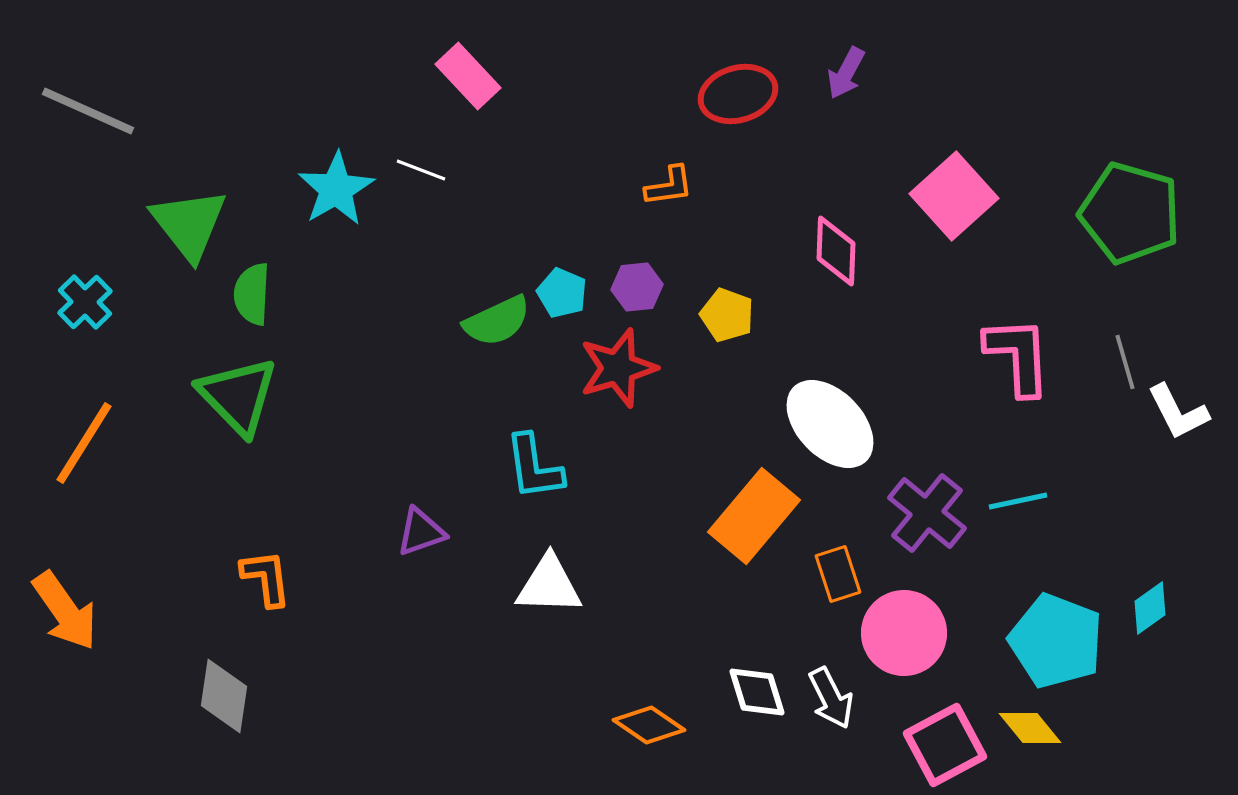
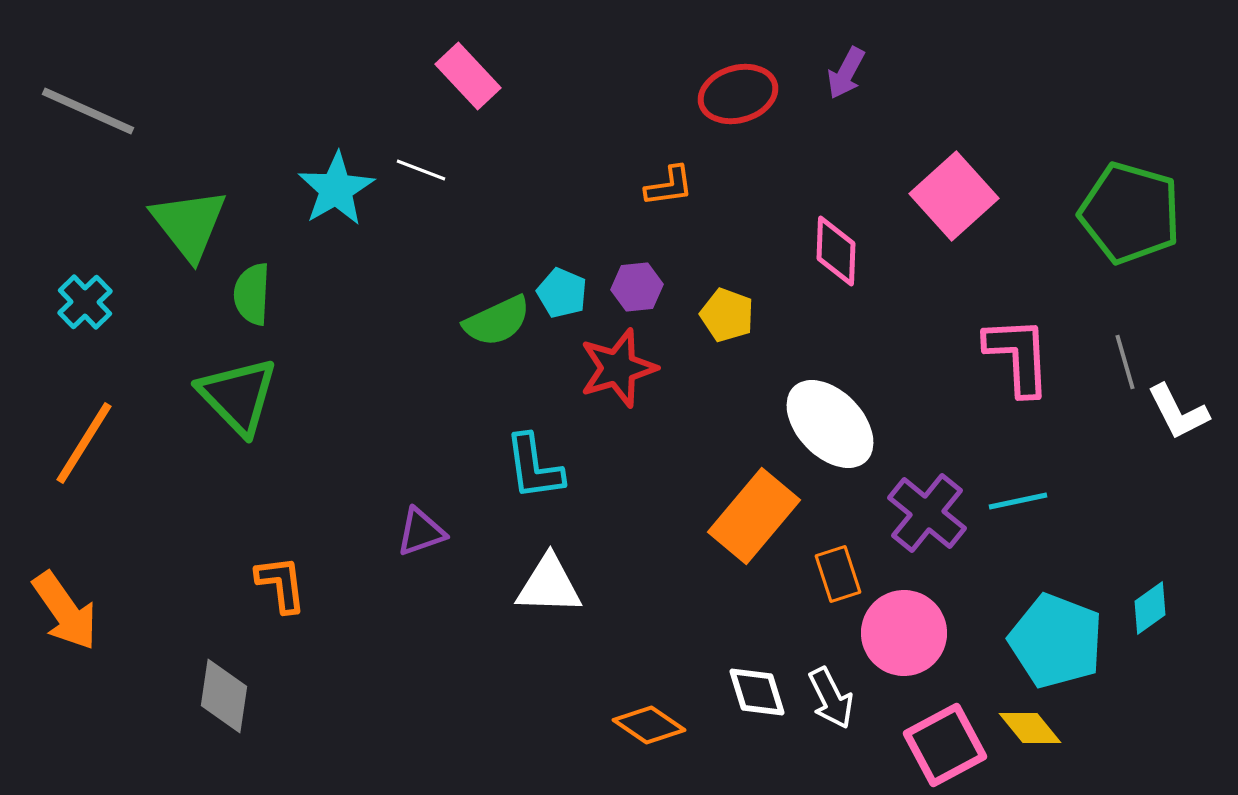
orange L-shape at (266, 578): moved 15 px right, 6 px down
